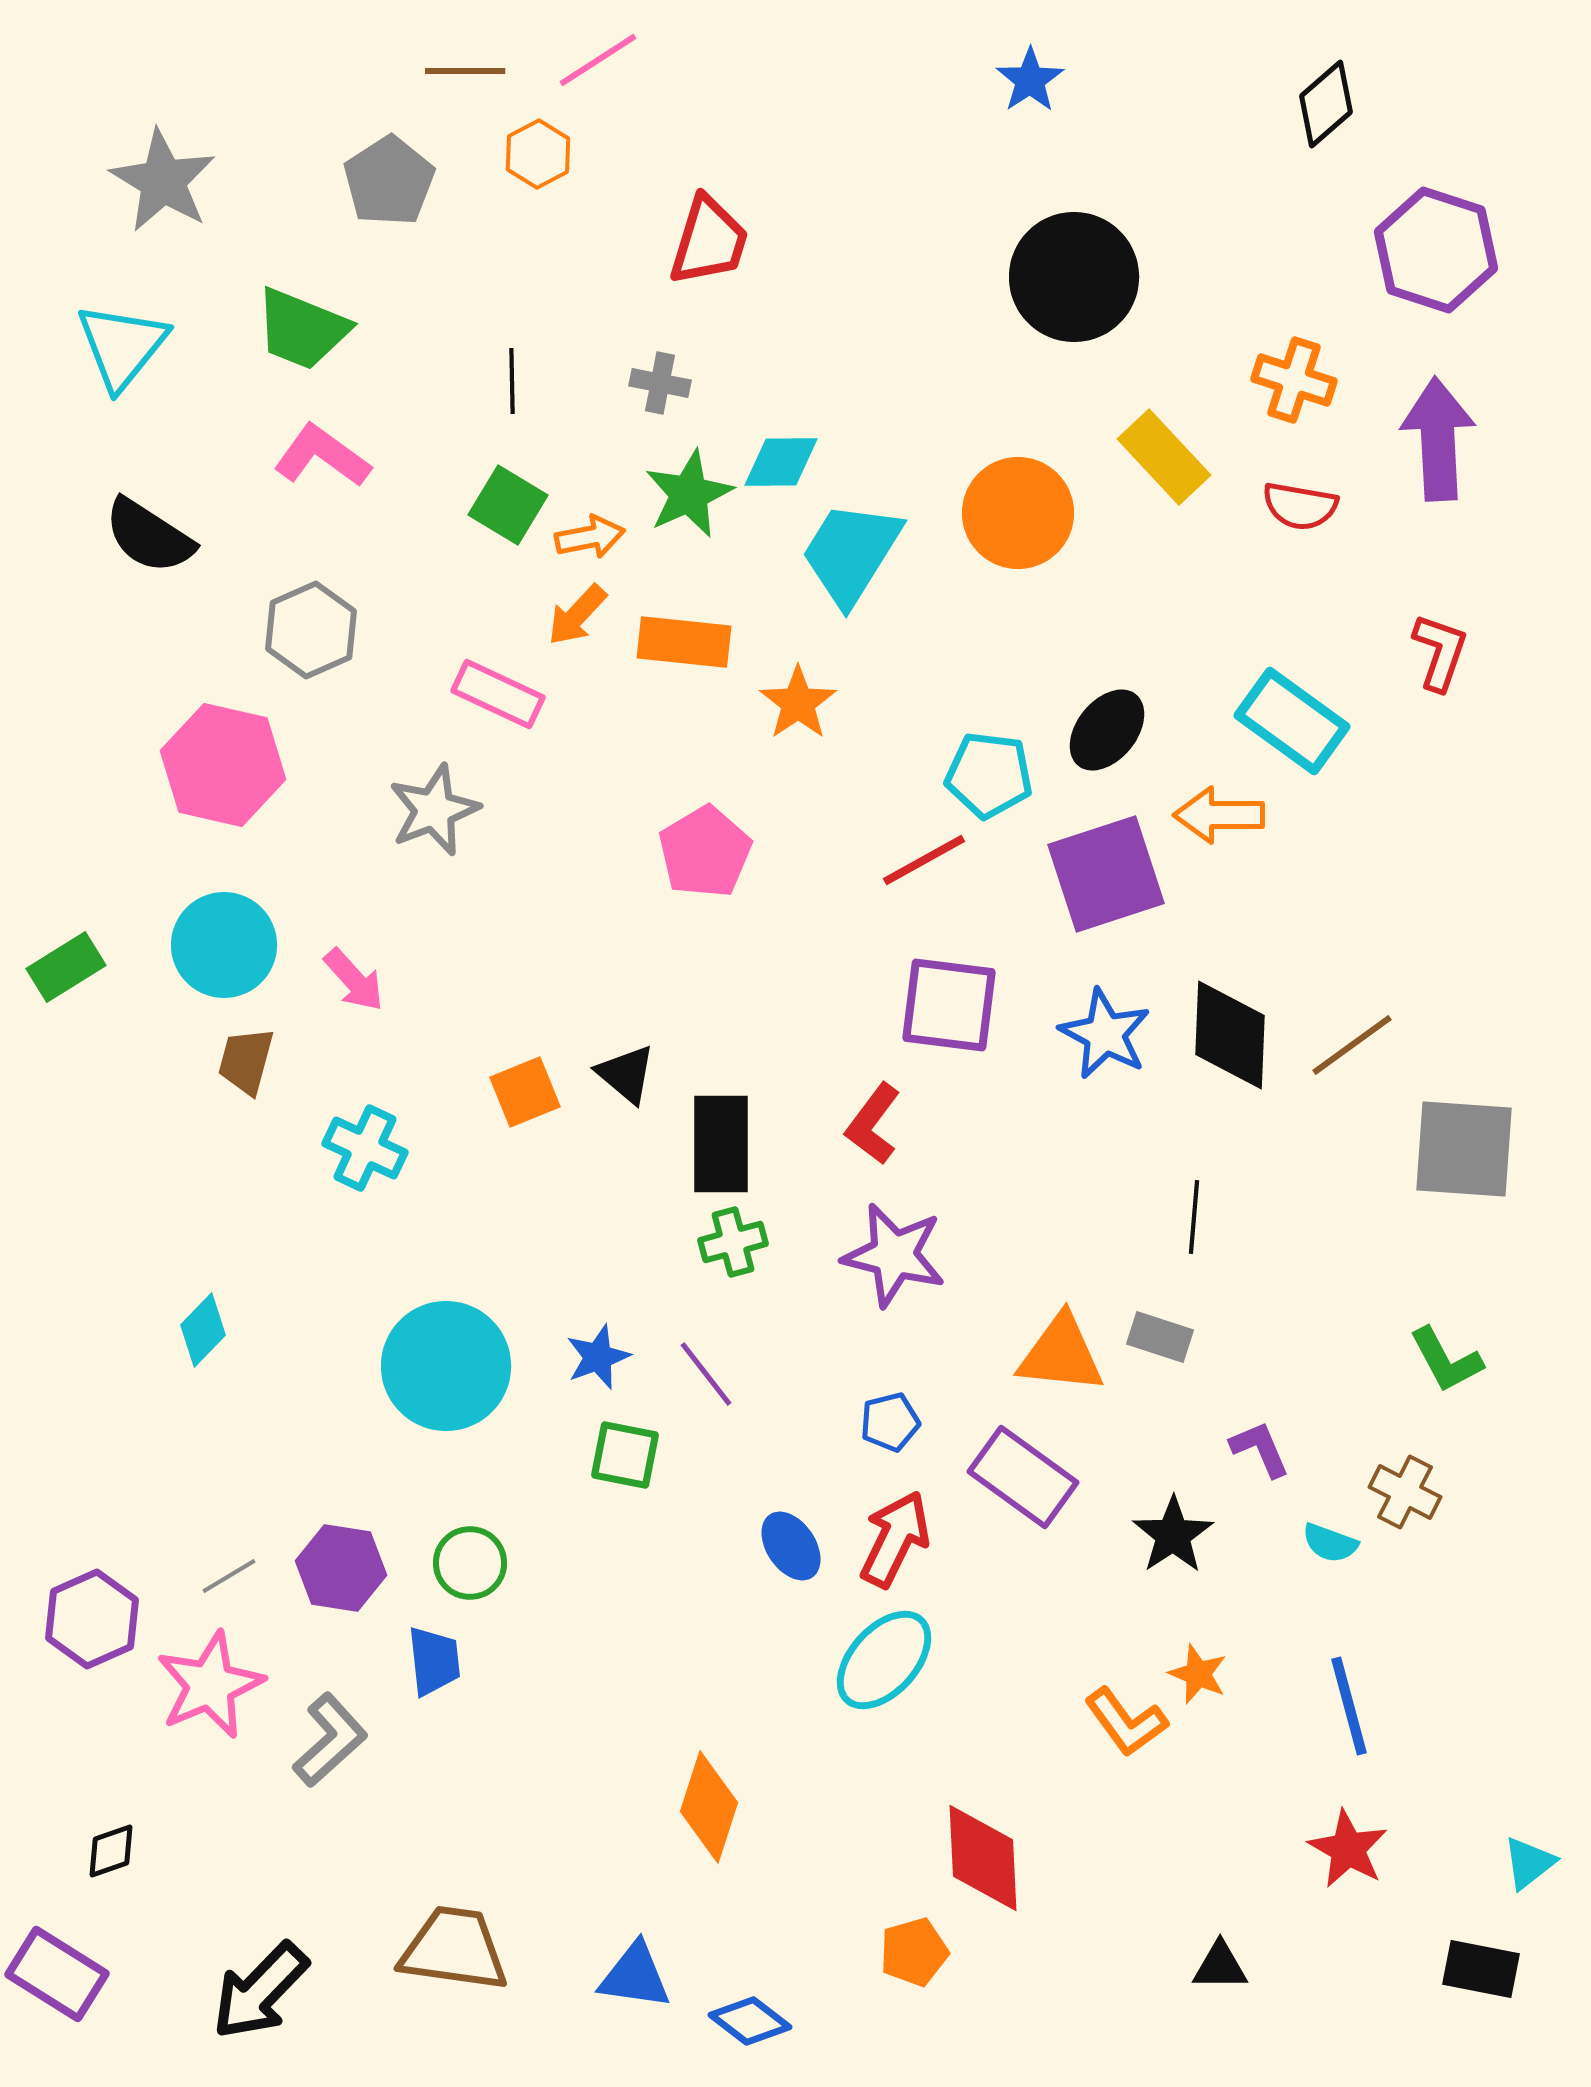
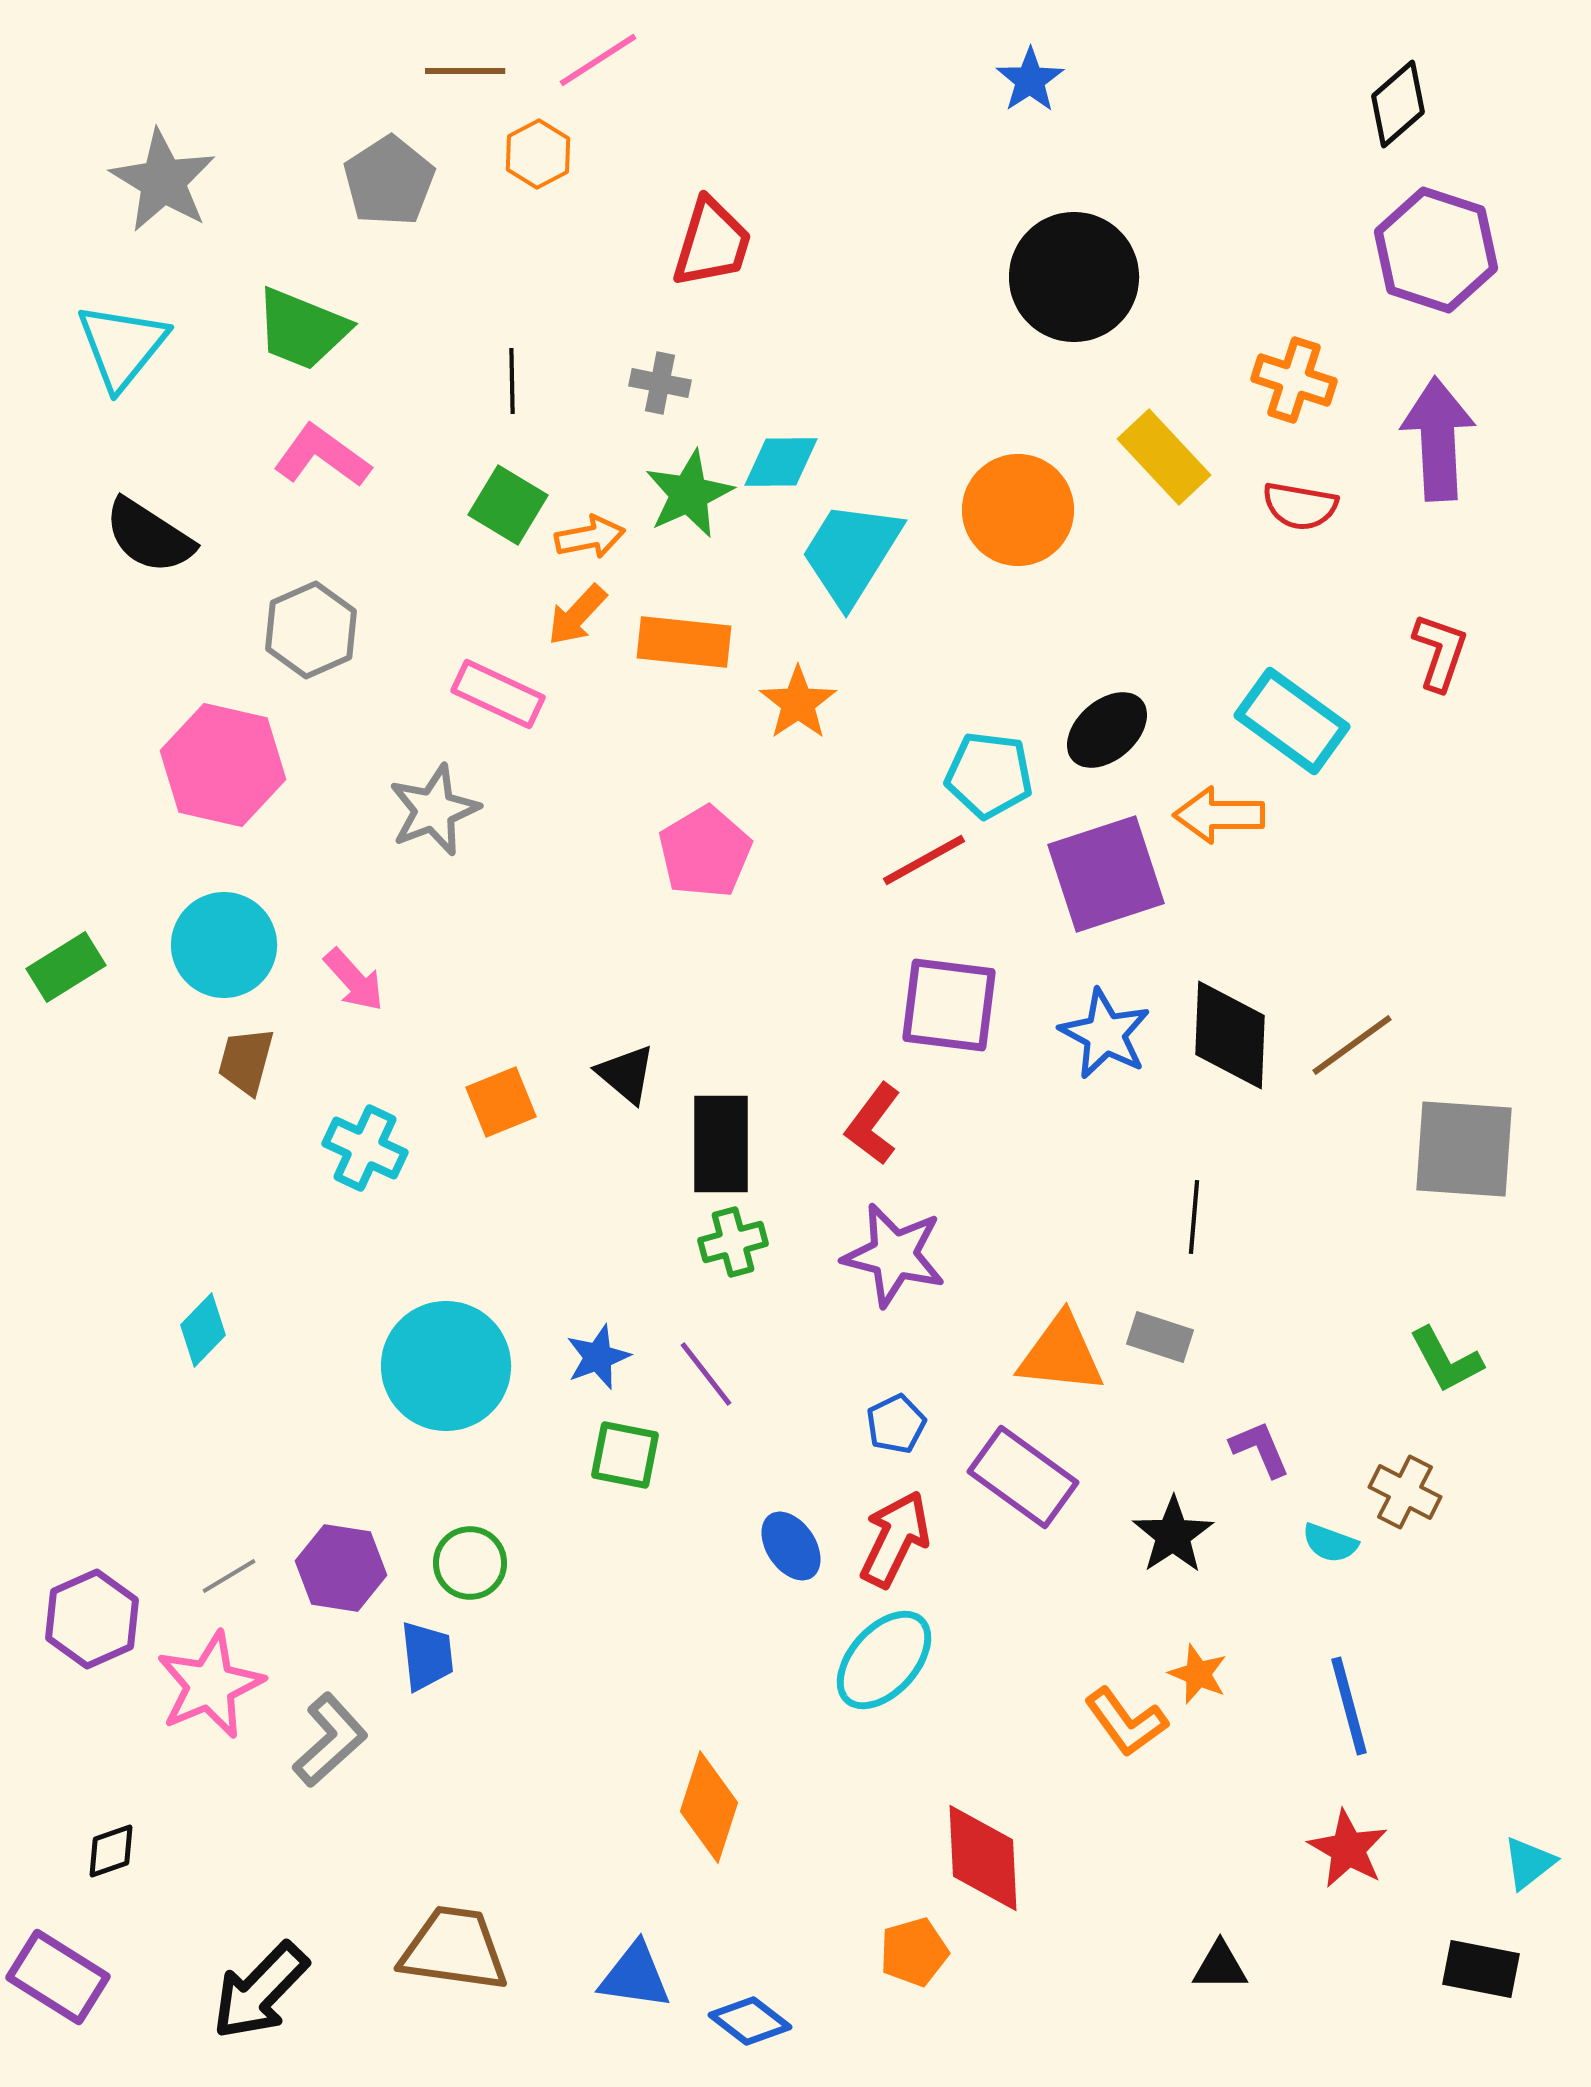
black diamond at (1326, 104): moved 72 px right
red trapezoid at (709, 241): moved 3 px right, 2 px down
orange circle at (1018, 513): moved 3 px up
black ellipse at (1107, 730): rotated 10 degrees clockwise
orange square at (525, 1092): moved 24 px left, 10 px down
blue pentagon at (890, 1422): moved 6 px right, 2 px down; rotated 12 degrees counterclockwise
blue trapezoid at (434, 1661): moved 7 px left, 5 px up
purple rectangle at (57, 1974): moved 1 px right, 3 px down
